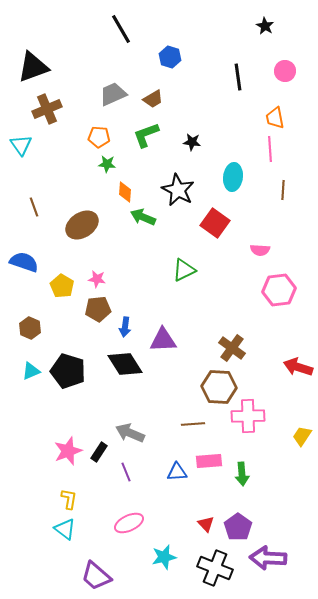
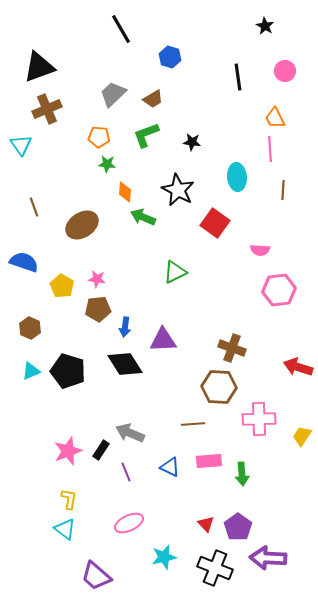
black triangle at (33, 67): moved 6 px right
gray trapezoid at (113, 94): rotated 20 degrees counterclockwise
orange trapezoid at (275, 118): rotated 15 degrees counterclockwise
cyan ellipse at (233, 177): moved 4 px right; rotated 12 degrees counterclockwise
green triangle at (184, 270): moved 9 px left, 2 px down
brown cross at (232, 348): rotated 16 degrees counterclockwise
pink cross at (248, 416): moved 11 px right, 3 px down
black rectangle at (99, 452): moved 2 px right, 2 px up
blue triangle at (177, 472): moved 7 px left, 5 px up; rotated 30 degrees clockwise
